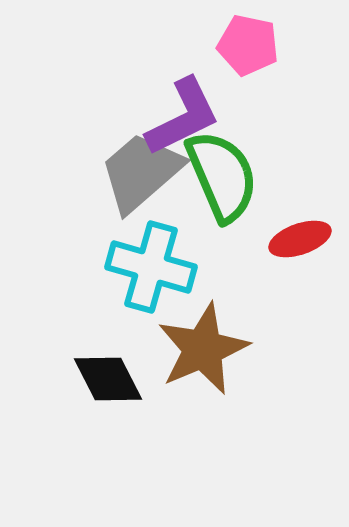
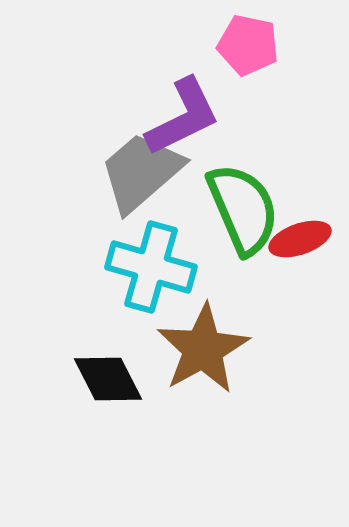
green semicircle: moved 21 px right, 33 px down
brown star: rotated 6 degrees counterclockwise
